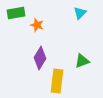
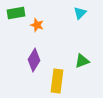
purple diamond: moved 6 px left, 2 px down
